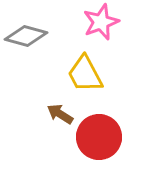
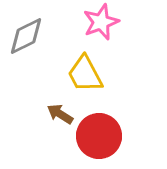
gray diamond: rotated 42 degrees counterclockwise
red circle: moved 1 px up
